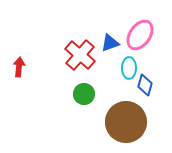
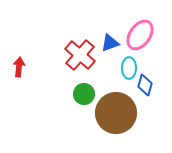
brown circle: moved 10 px left, 9 px up
